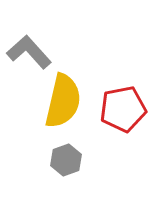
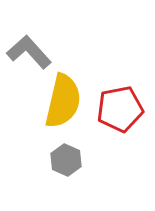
red pentagon: moved 3 px left
gray hexagon: rotated 16 degrees counterclockwise
